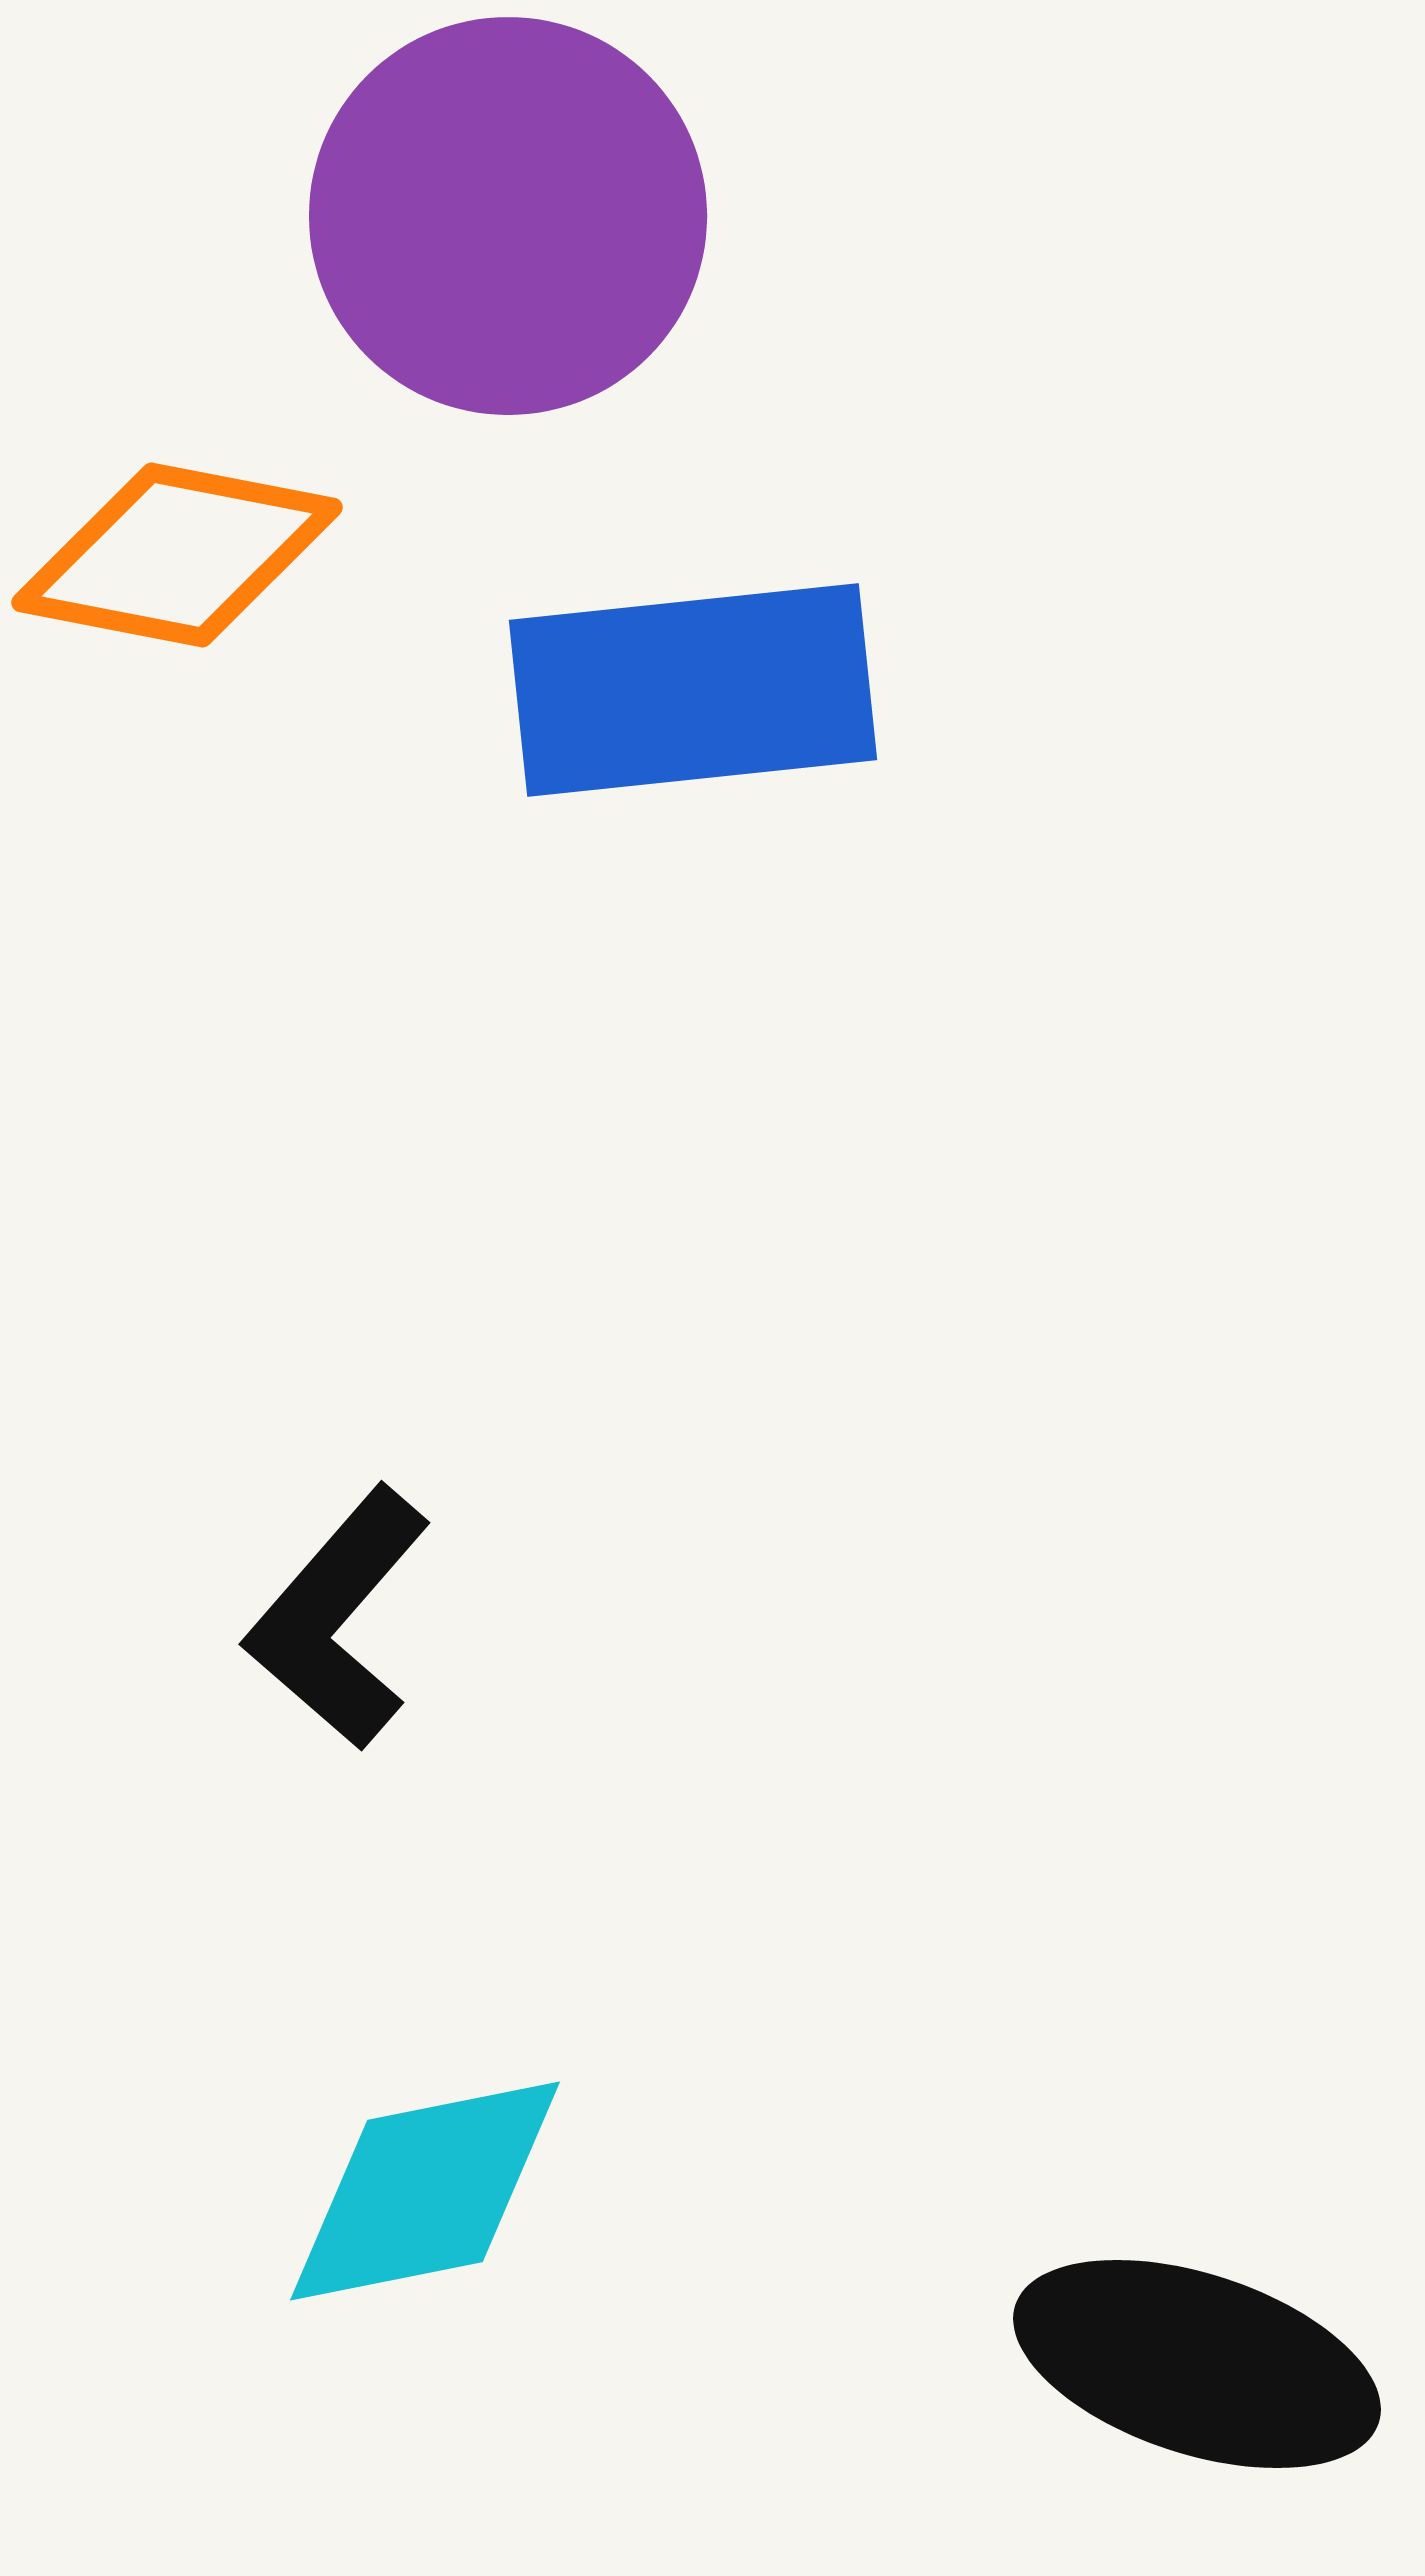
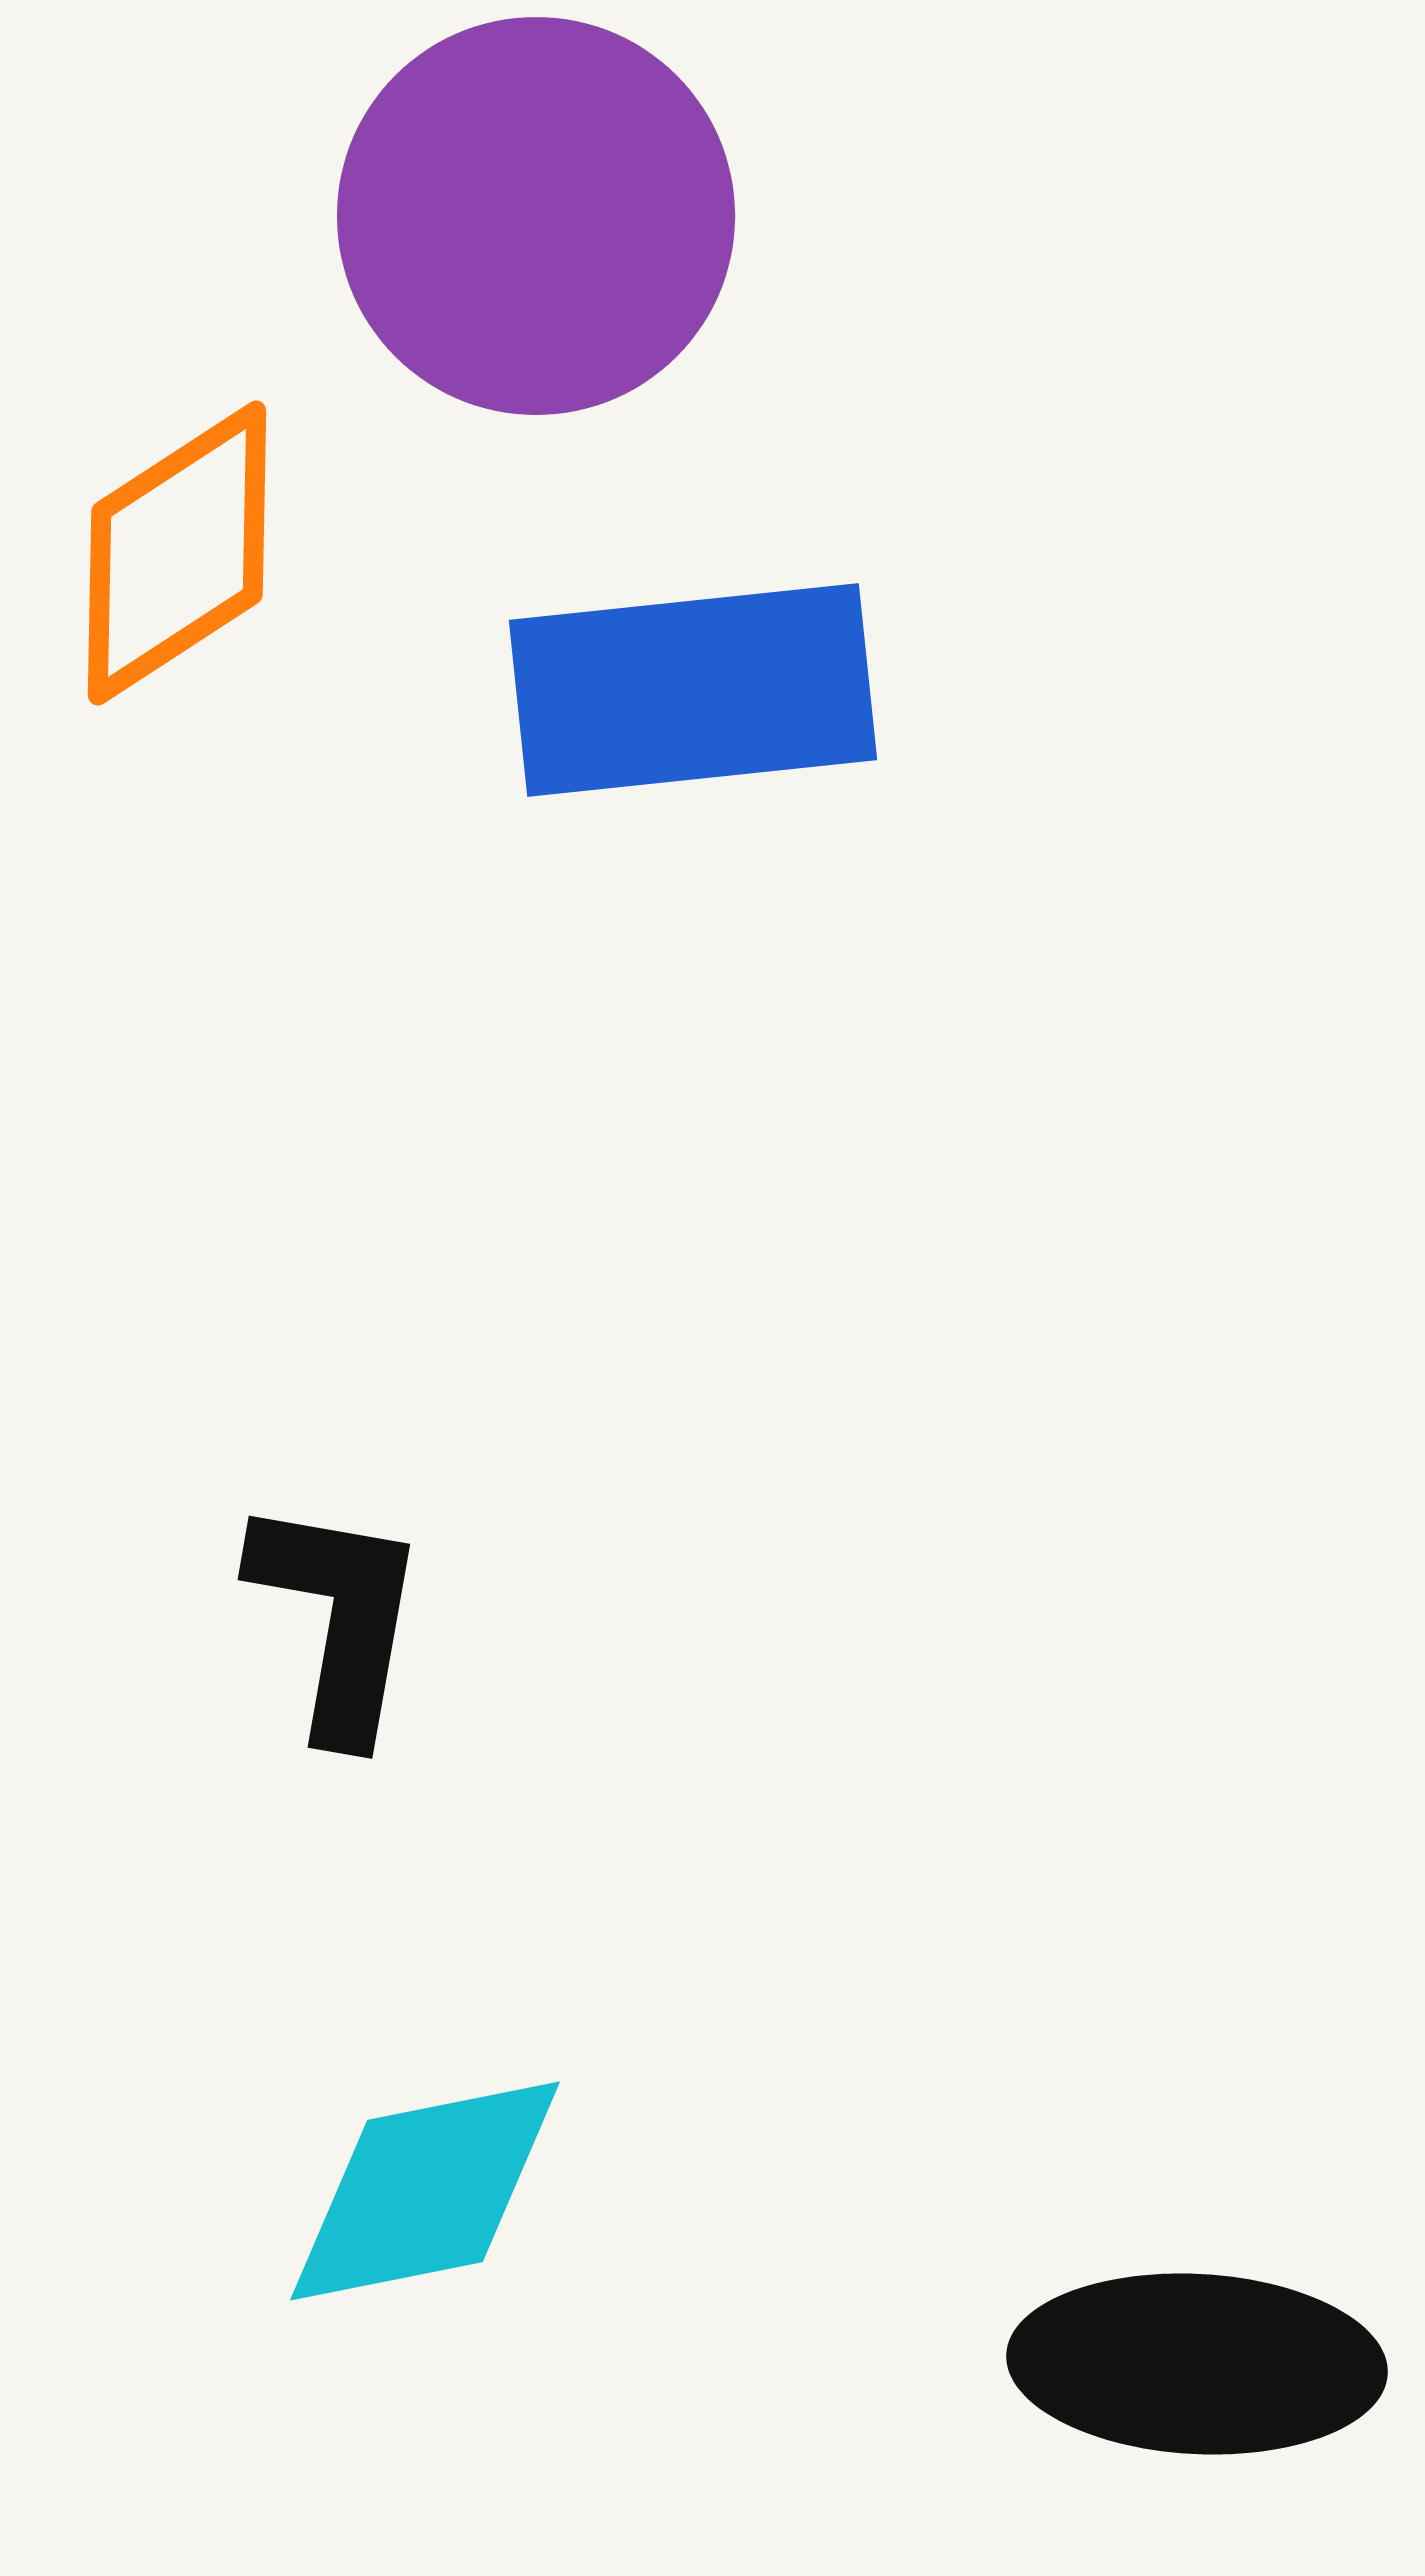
purple circle: moved 28 px right
orange diamond: moved 2 px up; rotated 44 degrees counterclockwise
black L-shape: rotated 149 degrees clockwise
black ellipse: rotated 15 degrees counterclockwise
